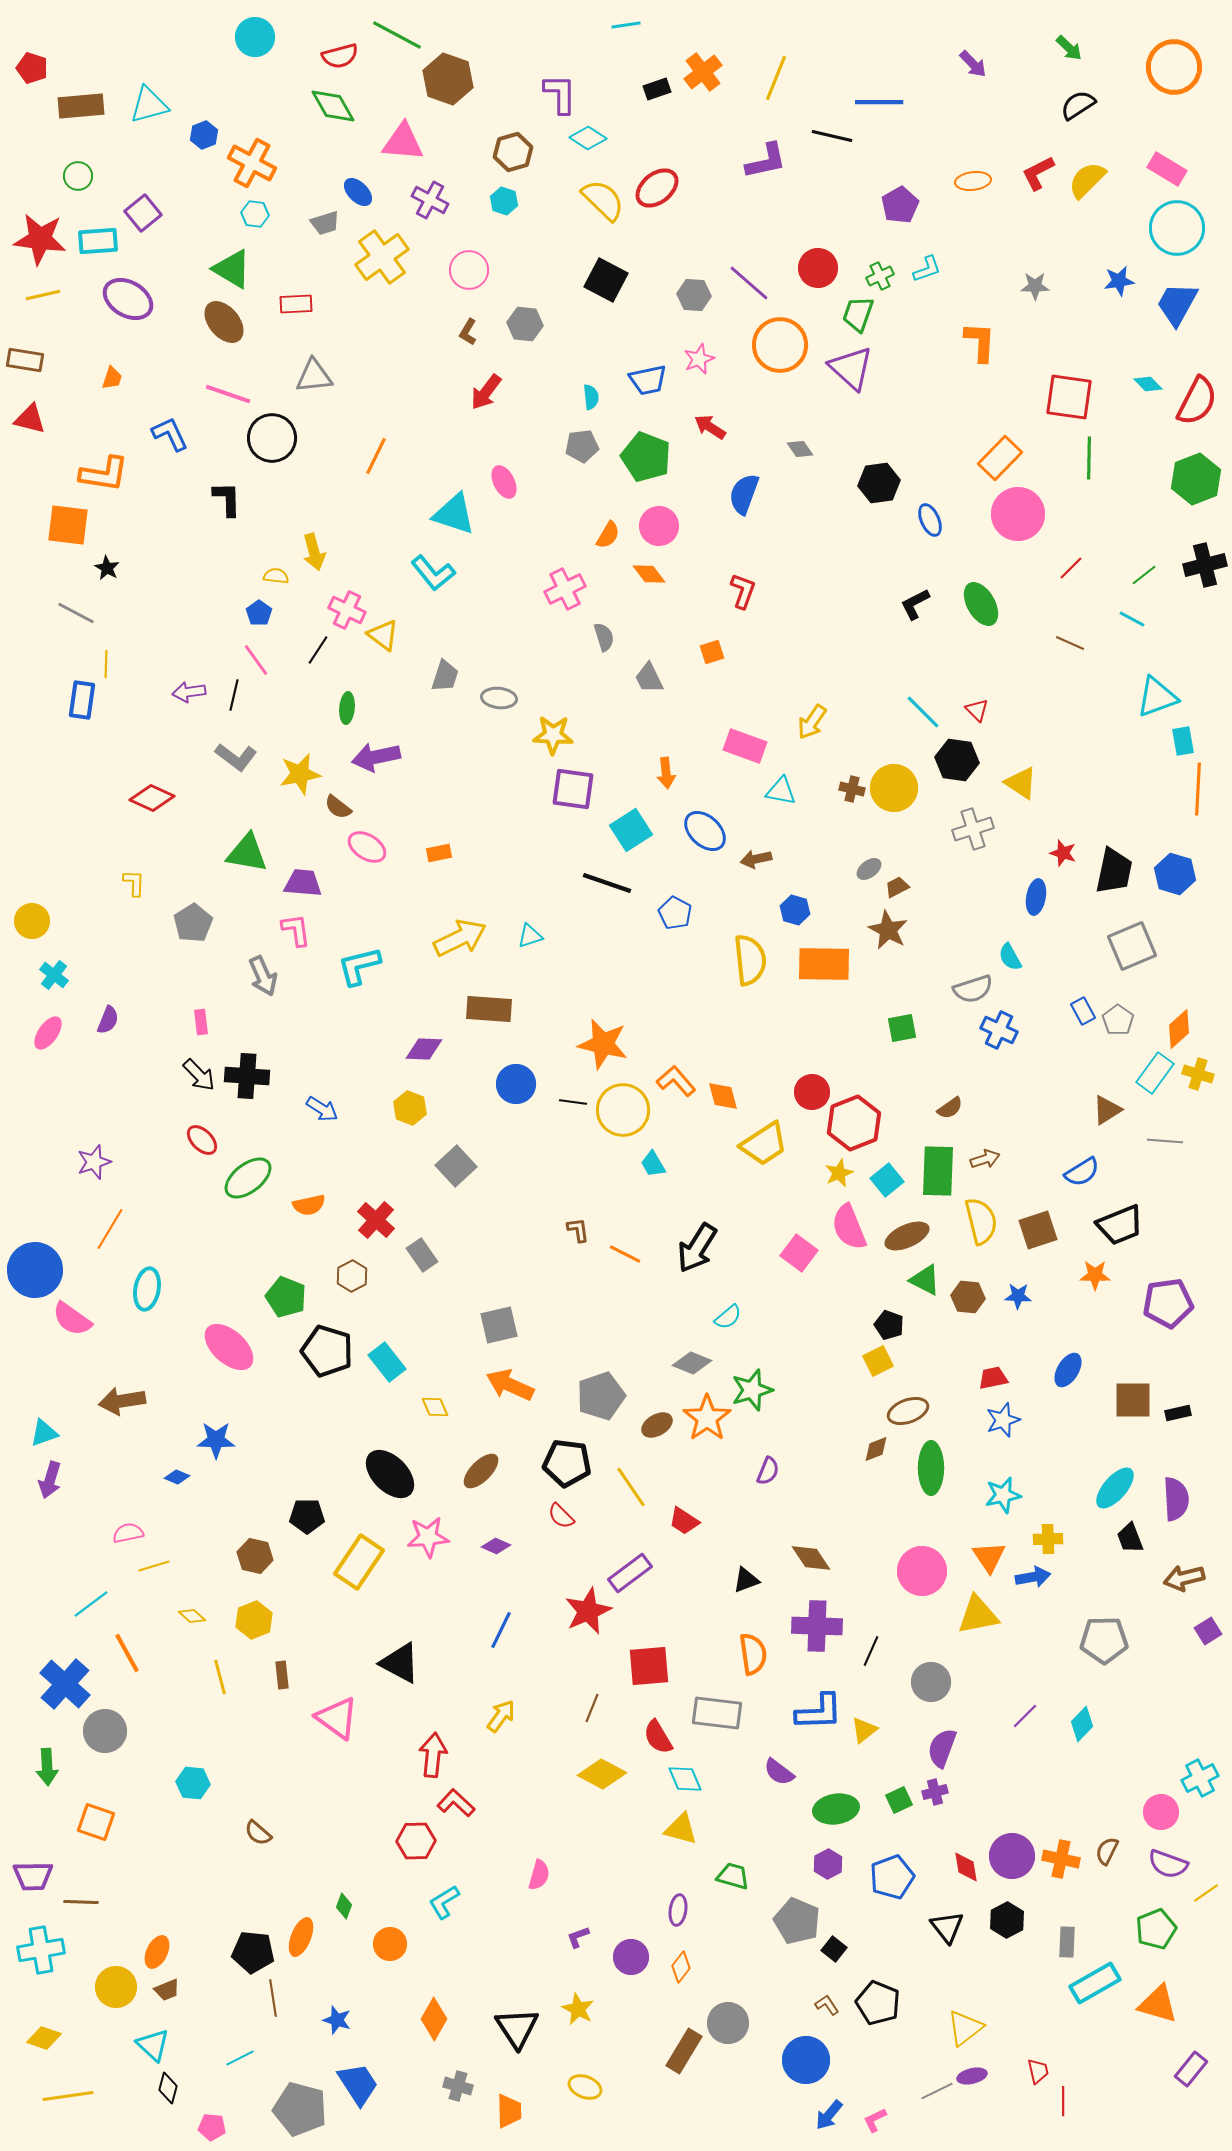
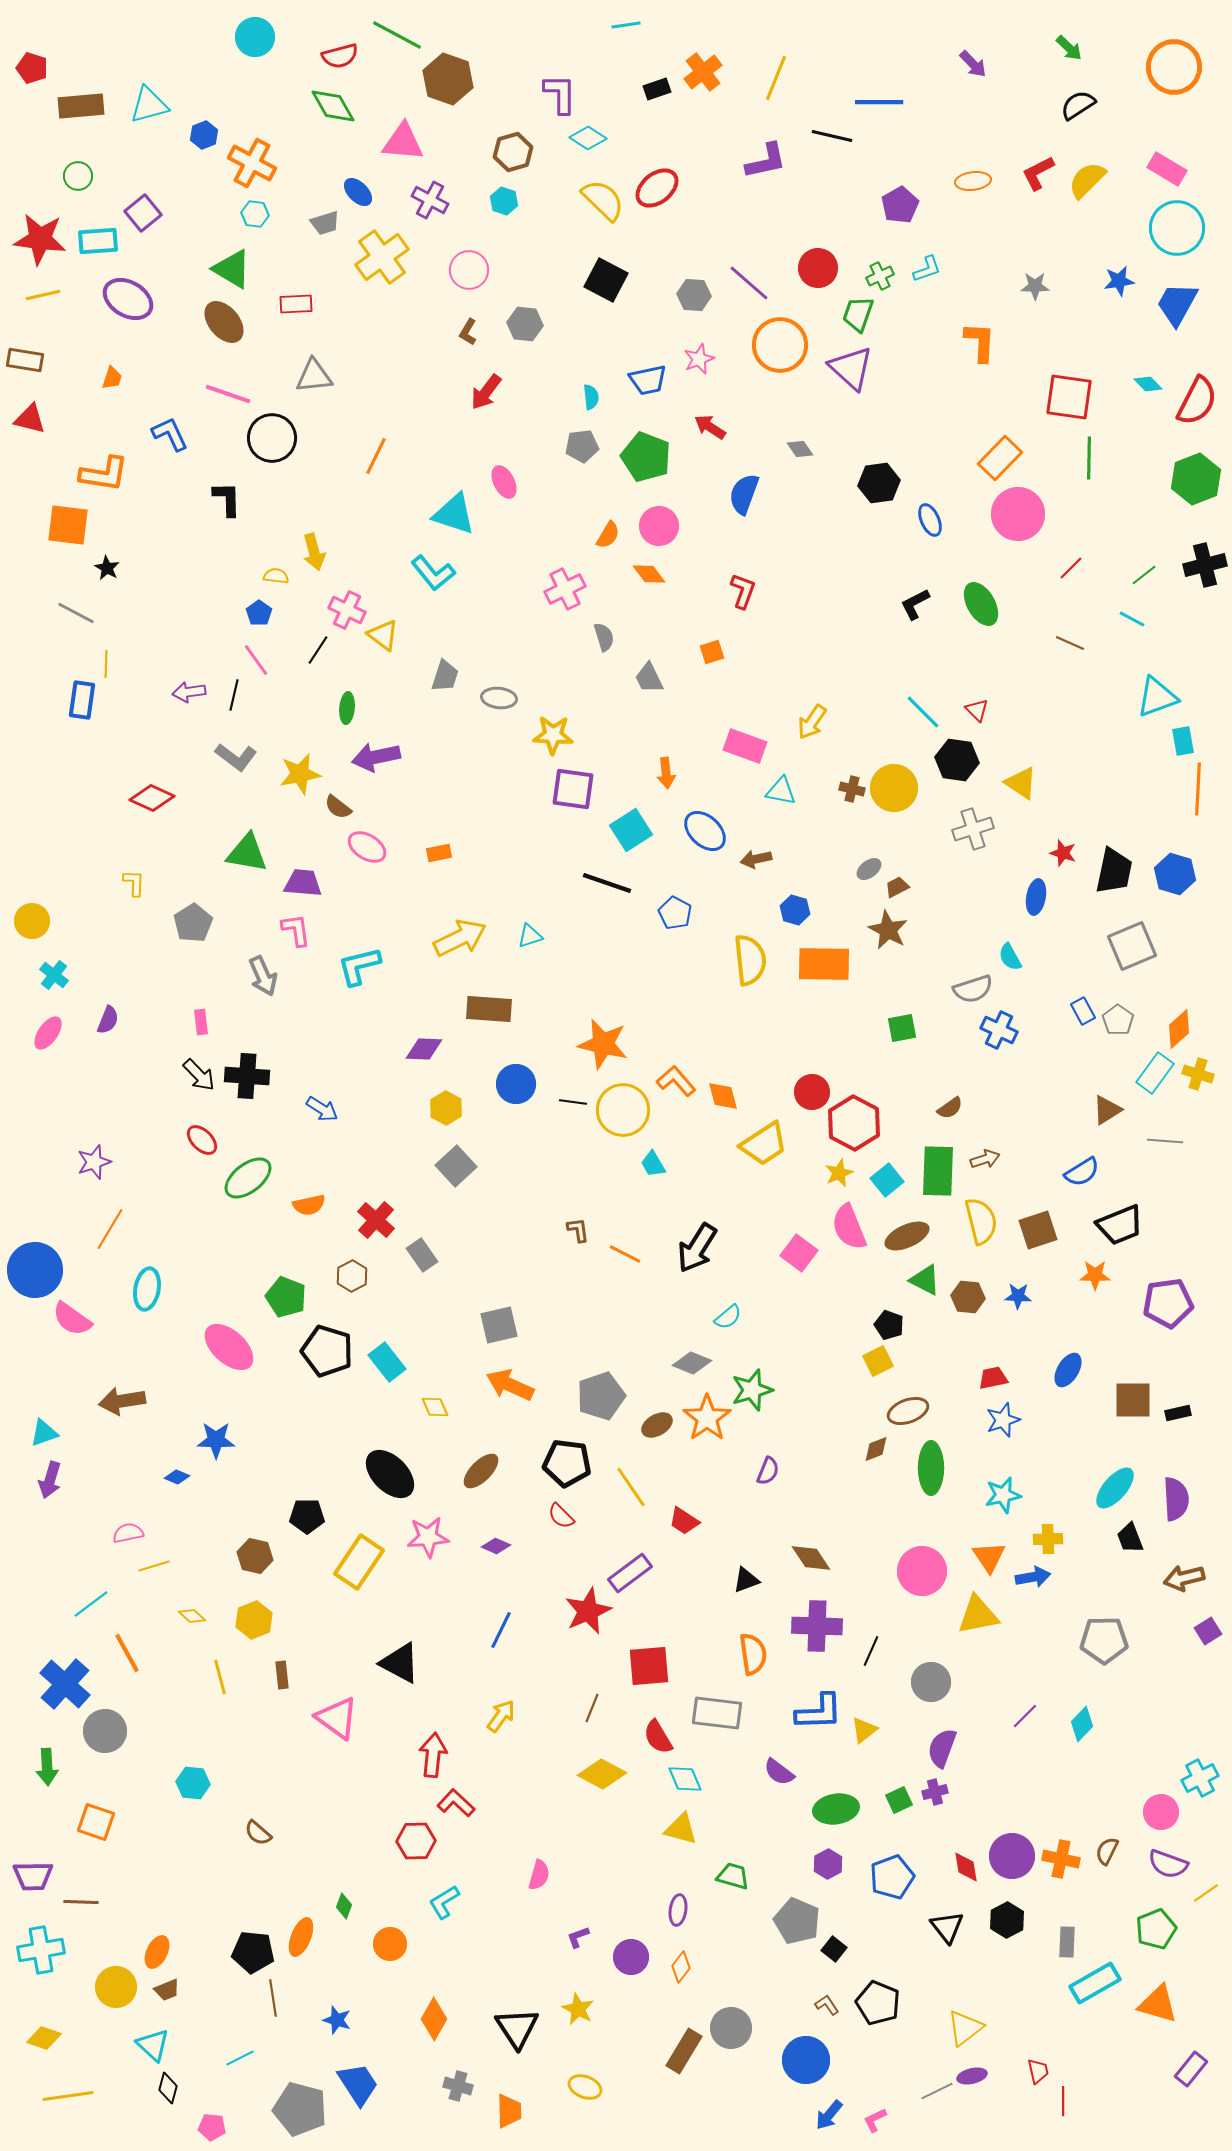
yellow hexagon at (410, 1108): moved 36 px right; rotated 8 degrees clockwise
red hexagon at (854, 1123): rotated 10 degrees counterclockwise
gray circle at (728, 2023): moved 3 px right, 5 px down
